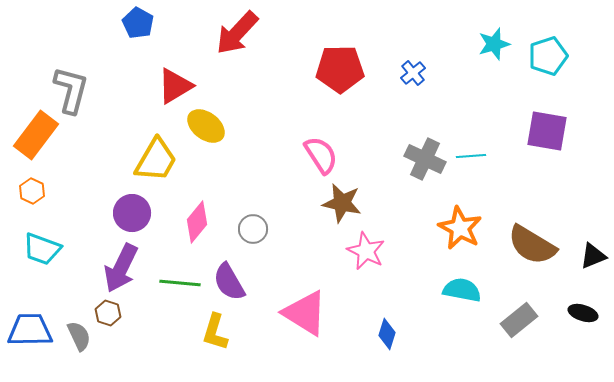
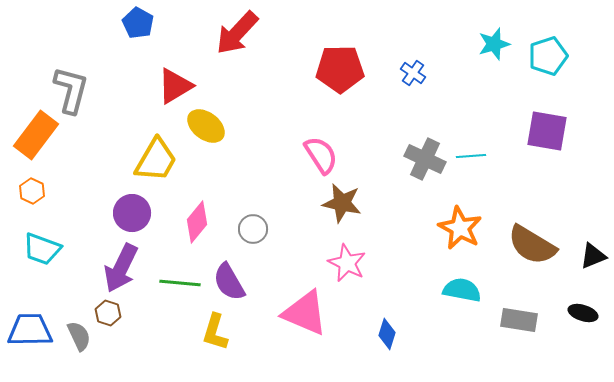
blue cross: rotated 15 degrees counterclockwise
pink star: moved 19 px left, 12 px down
pink triangle: rotated 9 degrees counterclockwise
gray rectangle: rotated 48 degrees clockwise
